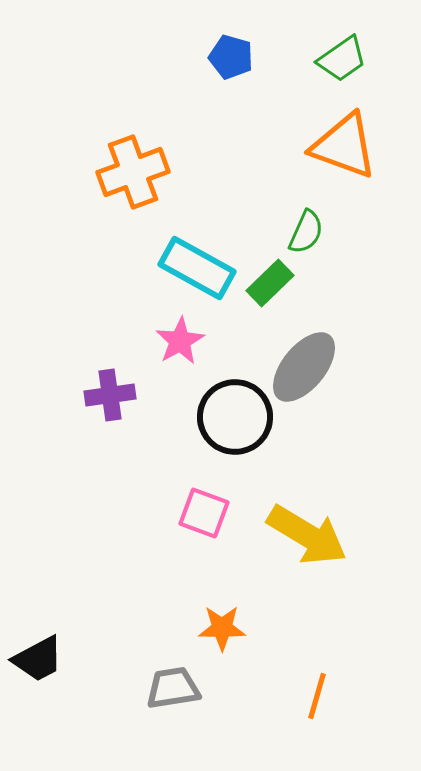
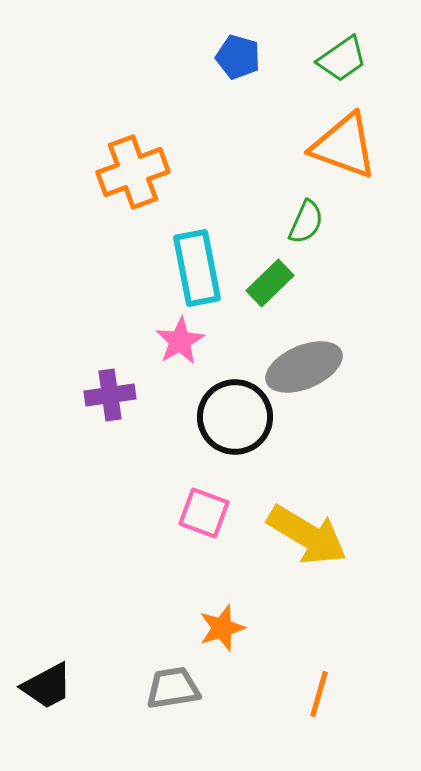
blue pentagon: moved 7 px right
green semicircle: moved 10 px up
cyan rectangle: rotated 50 degrees clockwise
gray ellipse: rotated 28 degrees clockwise
orange star: rotated 18 degrees counterclockwise
black trapezoid: moved 9 px right, 27 px down
orange line: moved 2 px right, 2 px up
